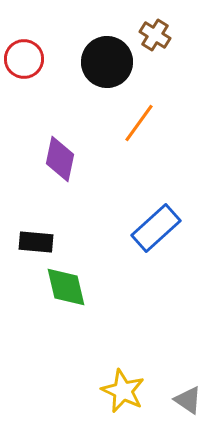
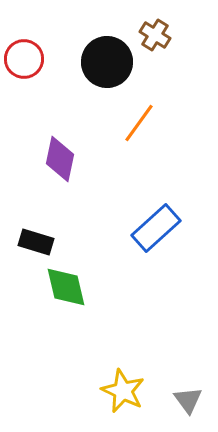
black rectangle: rotated 12 degrees clockwise
gray triangle: rotated 20 degrees clockwise
